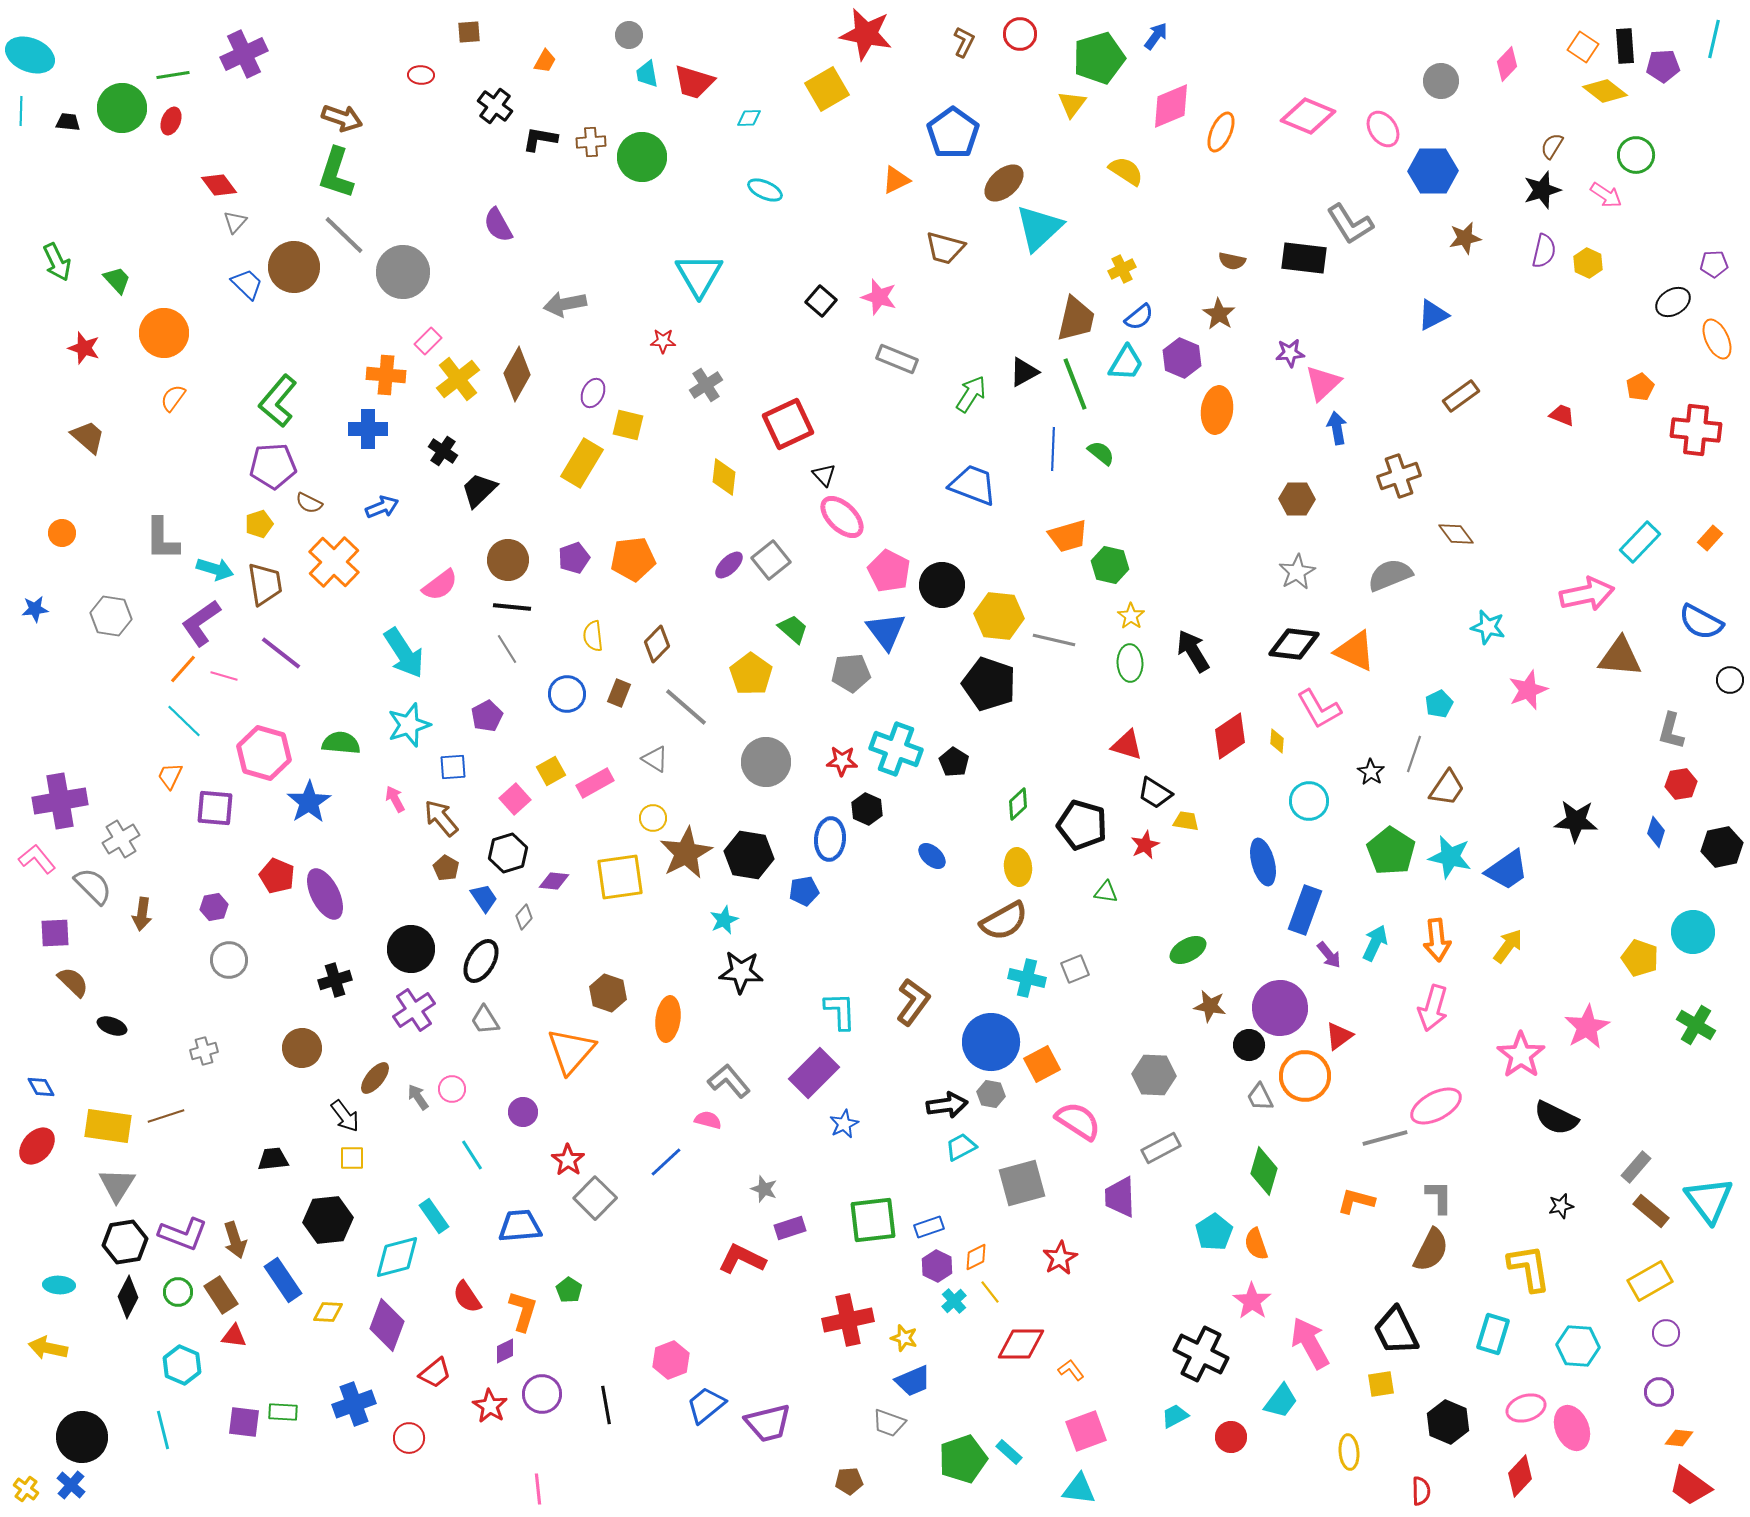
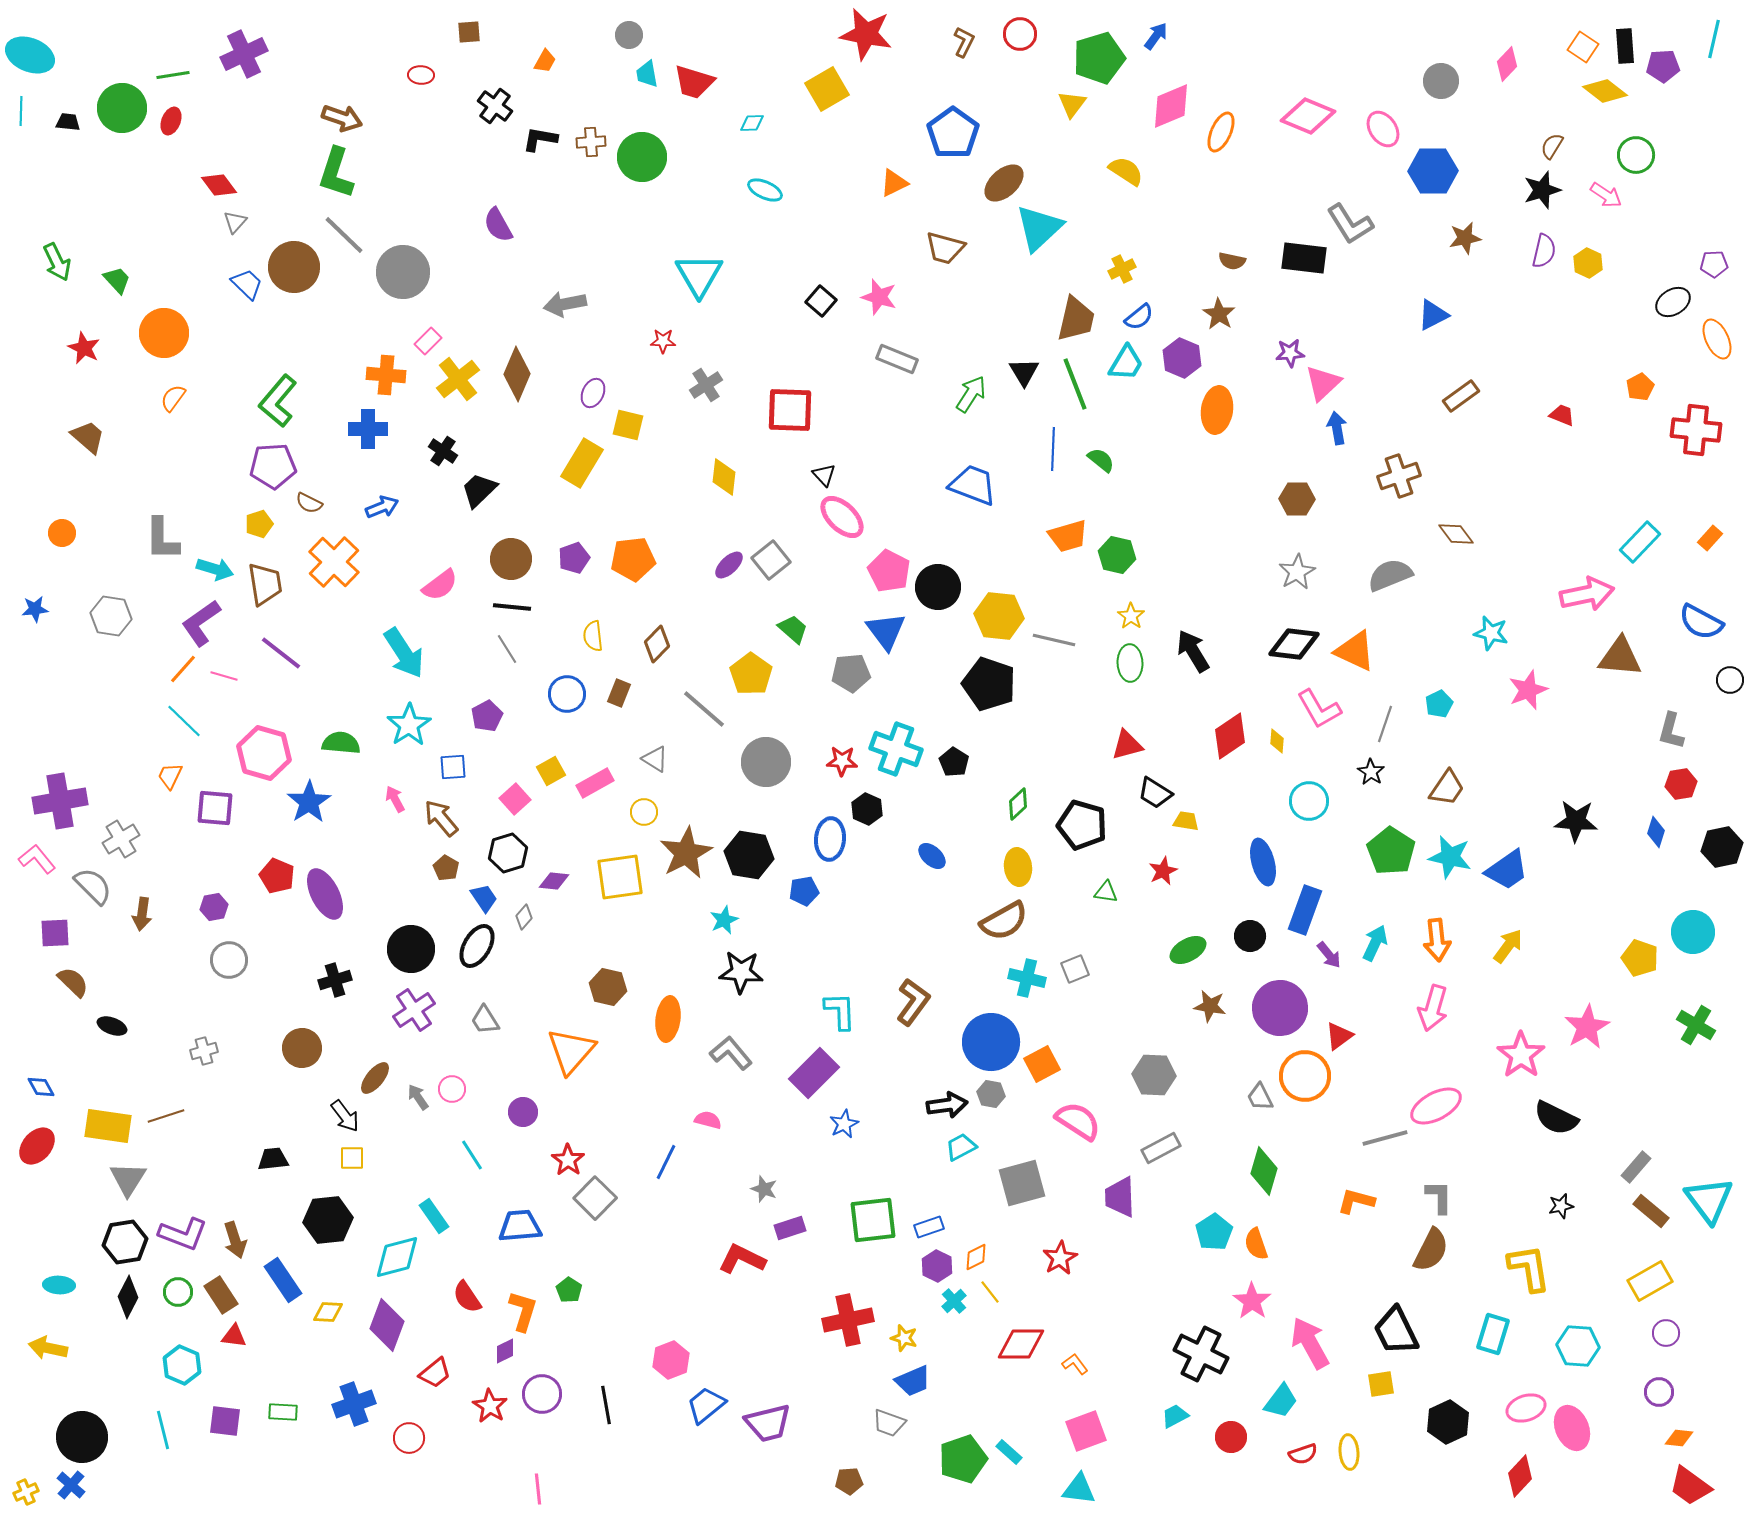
cyan diamond at (749, 118): moved 3 px right, 5 px down
orange triangle at (896, 180): moved 2 px left, 3 px down
red star at (84, 348): rotated 8 degrees clockwise
black triangle at (1024, 372): rotated 32 degrees counterclockwise
brown diamond at (517, 374): rotated 6 degrees counterclockwise
red square at (788, 424): moved 2 px right, 14 px up; rotated 27 degrees clockwise
green semicircle at (1101, 453): moved 7 px down
brown circle at (508, 560): moved 3 px right, 1 px up
green hexagon at (1110, 565): moved 7 px right, 10 px up
black circle at (942, 585): moved 4 px left, 2 px down
cyan star at (1488, 627): moved 3 px right, 6 px down
gray line at (686, 707): moved 18 px right, 2 px down
cyan star at (409, 725): rotated 15 degrees counterclockwise
red triangle at (1127, 745): rotated 32 degrees counterclockwise
gray line at (1414, 754): moved 29 px left, 30 px up
yellow circle at (653, 818): moved 9 px left, 6 px up
red star at (1145, 845): moved 18 px right, 26 px down
black ellipse at (481, 961): moved 4 px left, 15 px up
brown hexagon at (608, 993): moved 6 px up; rotated 6 degrees counterclockwise
black circle at (1249, 1045): moved 1 px right, 109 px up
gray L-shape at (729, 1081): moved 2 px right, 28 px up
blue line at (666, 1162): rotated 21 degrees counterclockwise
gray triangle at (117, 1185): moved 11 px right, 6 px up
orange L-shape at (1071, 1370): moved 4 px right, 6 px up
purple square at (244, 1422): moved 19 px left, 1 px up
black hexagon at (1448, 1422): rotated 12 degrees clockwise
yellow cross at (26, 1489): moved 3 px down; rotated 30 degrees clockwise
red semicircle at (1421, 1491): moved 118 px left, 37 px up; rotated 72 degrees clockwise
